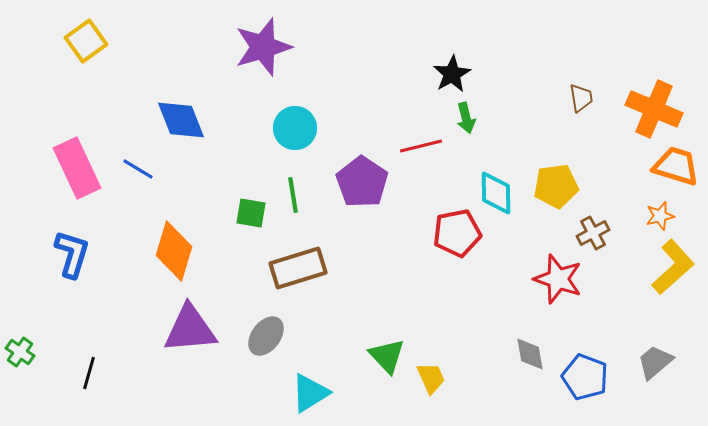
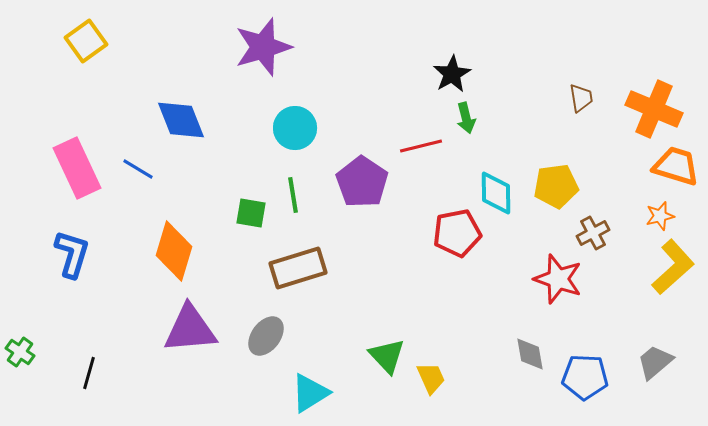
blue pentagon: rotated 18 degrees counterclockwise
